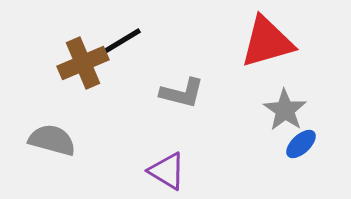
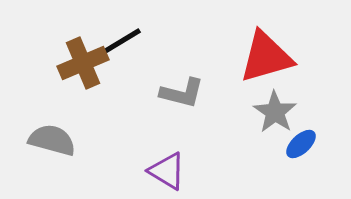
red triangle: moved 1 px left, 15 px down
gray star: moved 10 px left, 2 px down
